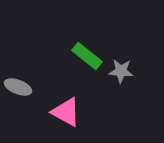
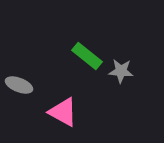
gray ellipse: moved 1 px right, 2 px up
pink triangle: moved 3 px left
